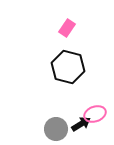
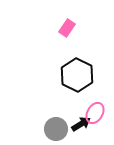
black hexagon: moved 9 px right, 8 px down; rotated 12 degrees clockwise
pink ellipse: moved 1 px up; rotated 40 degrees counterclockwise
